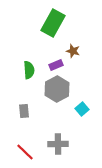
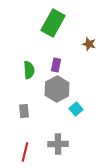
brown star: moved 16 px right, 7 px up
purple rectangle: rotated 56 degrees counterclockwise
cyan square: moved 6 px left
red line: rotated 60 degrees clockwise
